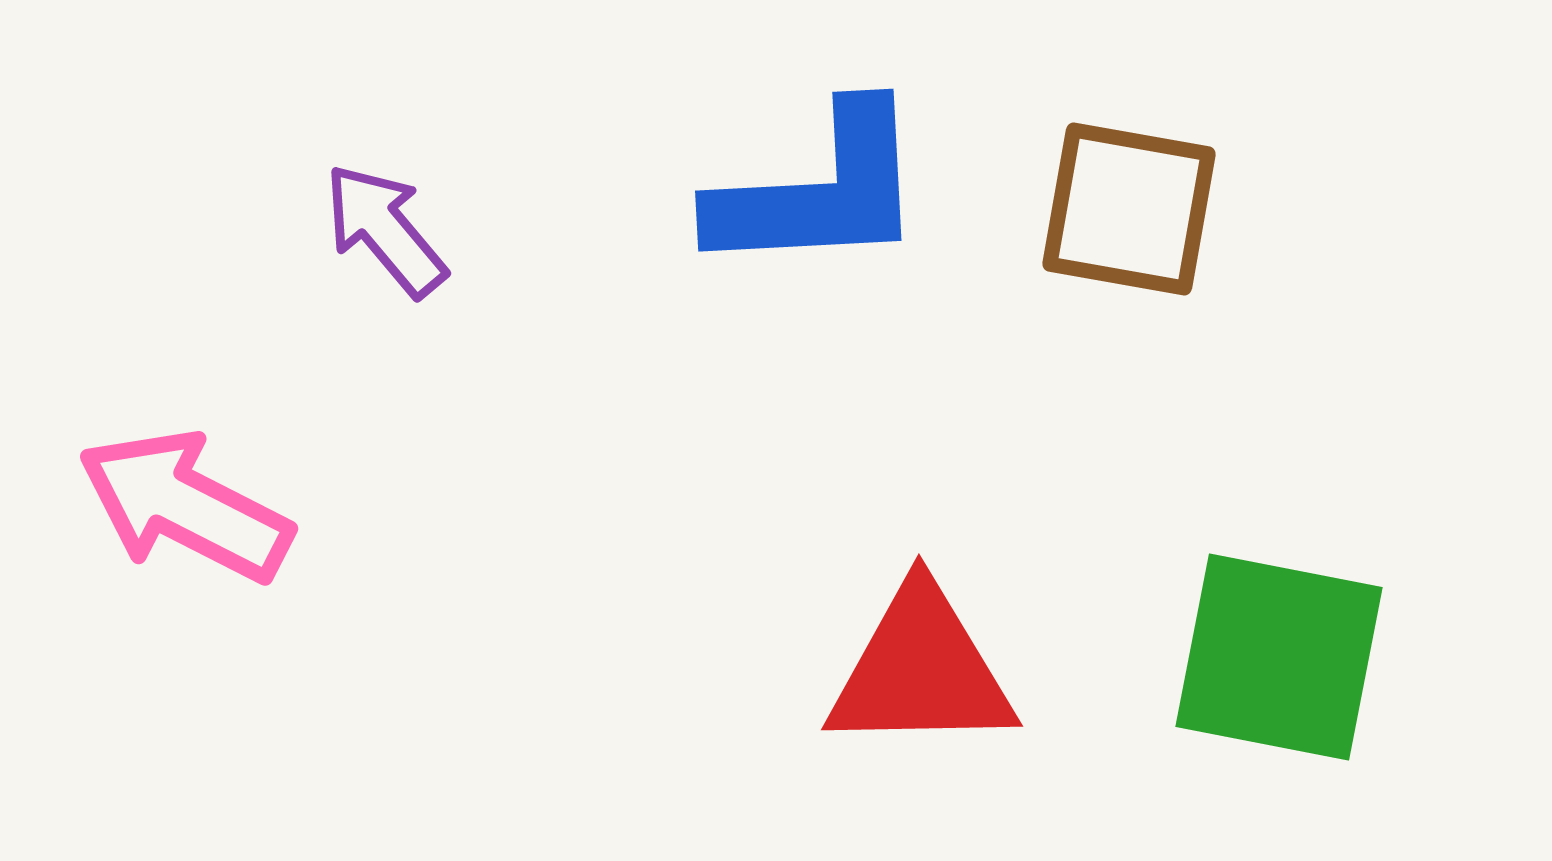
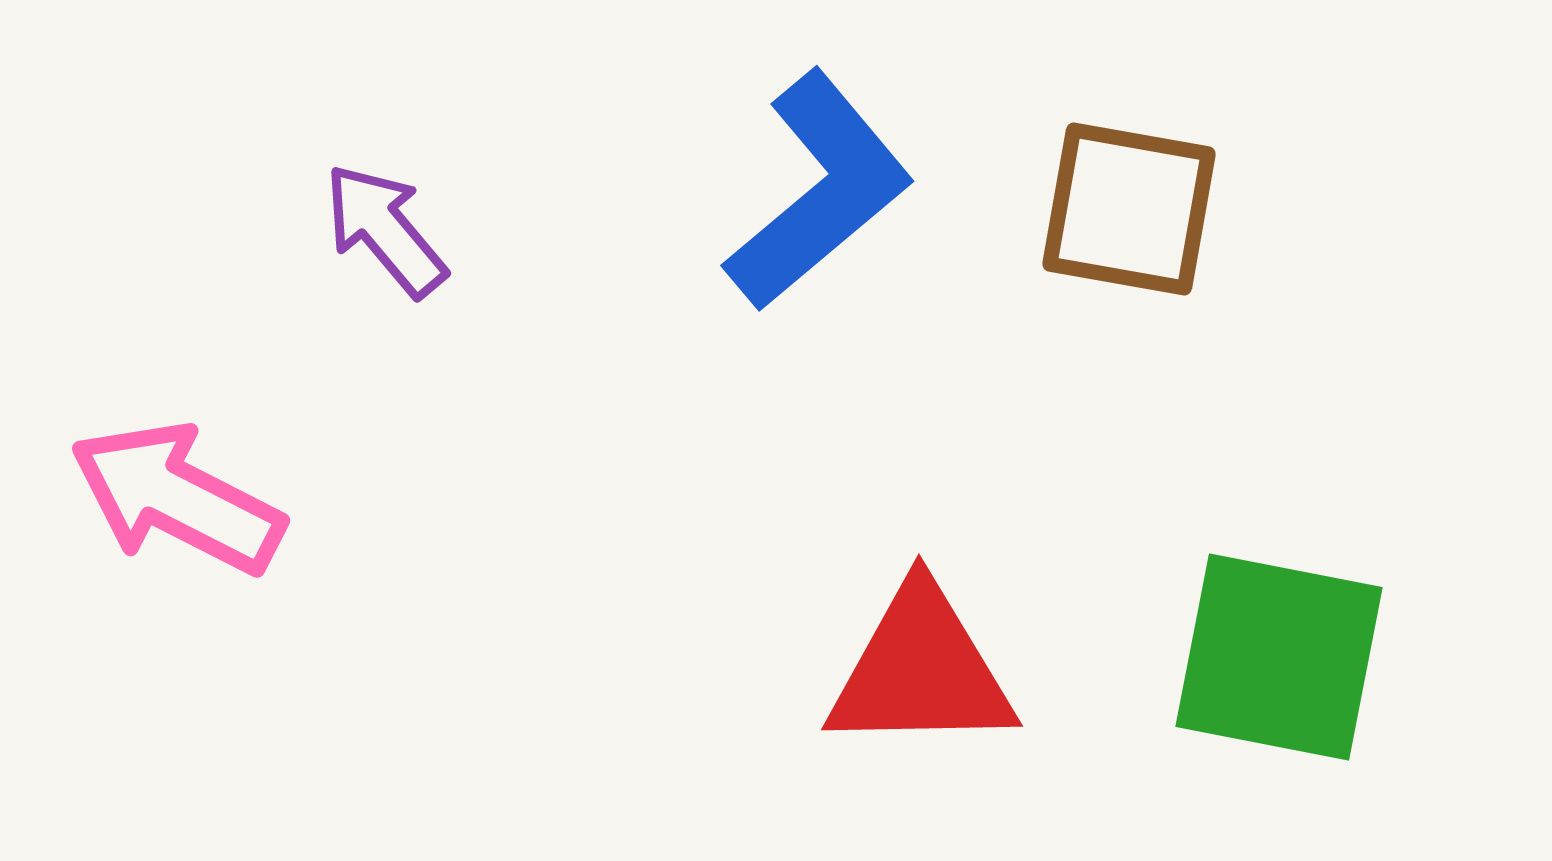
blue L-shape: rotated 37 degrees counterclockwise
pink arrow: moved 8 px left, 8 px up
